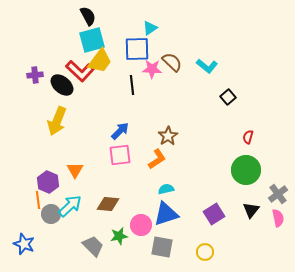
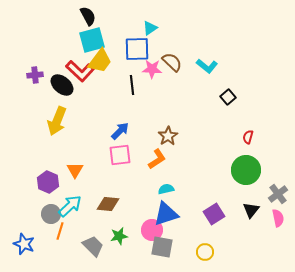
orange line: moved 22 px right, 31 px down; rotated 24 degrees clockwise
pink circle: moved 11 px right, 5 px down
